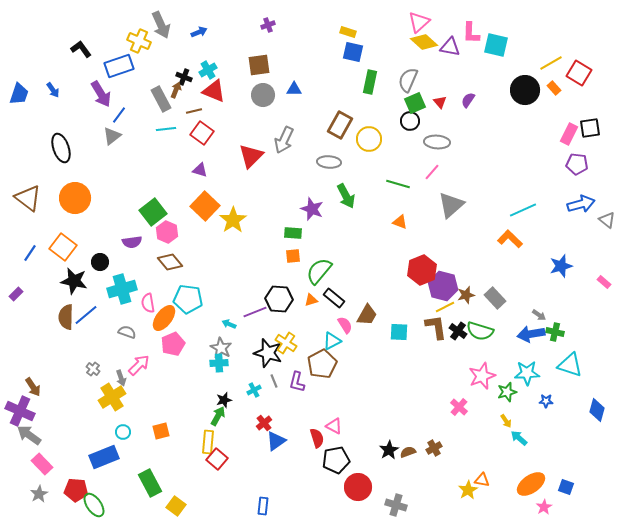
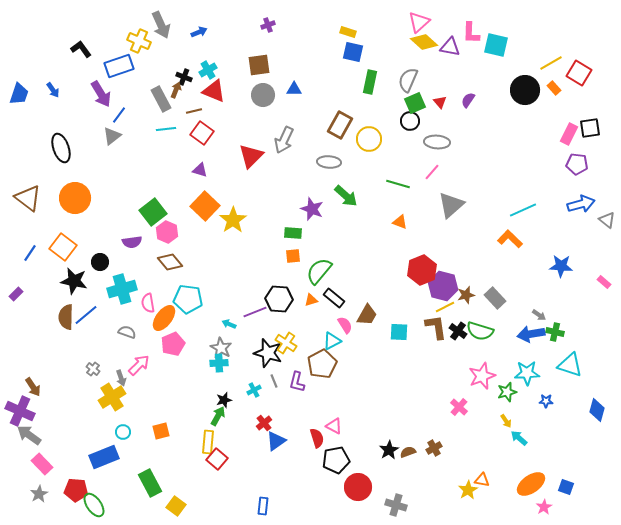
green arrow at (346, 196): rotated 20 degrees counterclockwise
blue star at (561, 266): rotated 20 degrees clockwise
